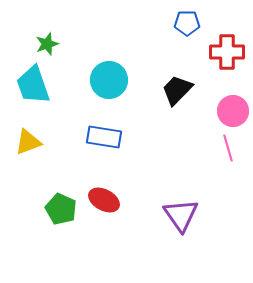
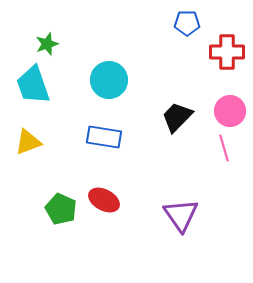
black trapezoid: moved 27 px down
pink circle: moved 3 px left
pink line: moved 4 px left
